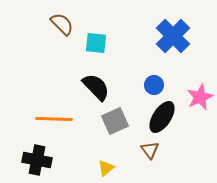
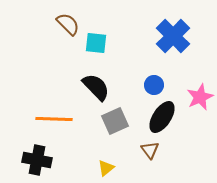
brown semicircle: moved 6 px right
